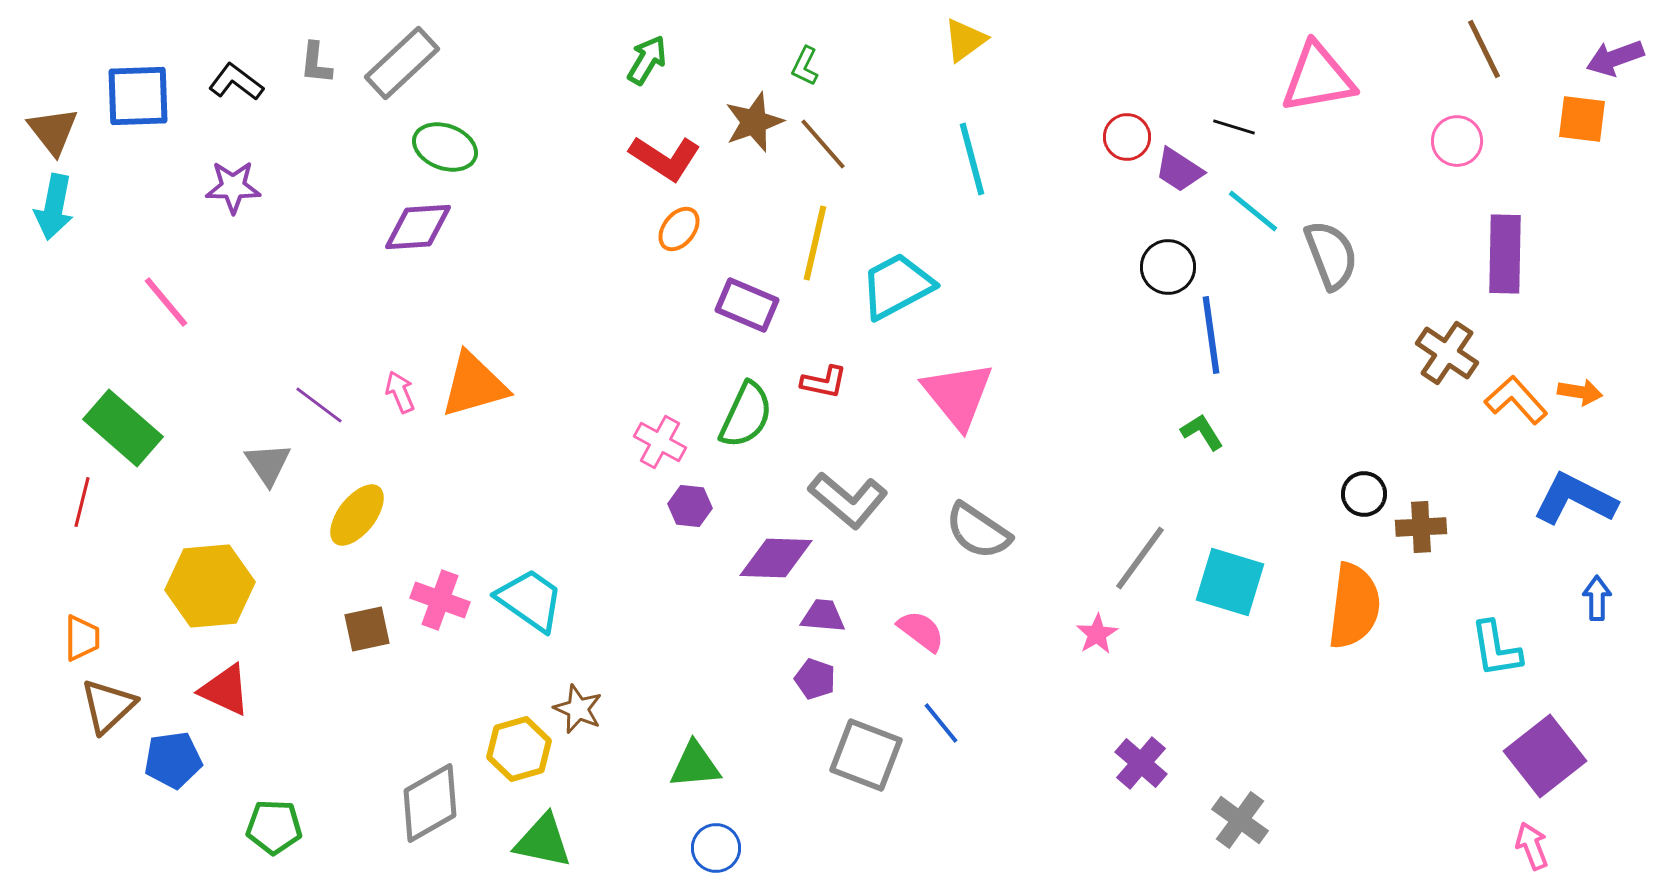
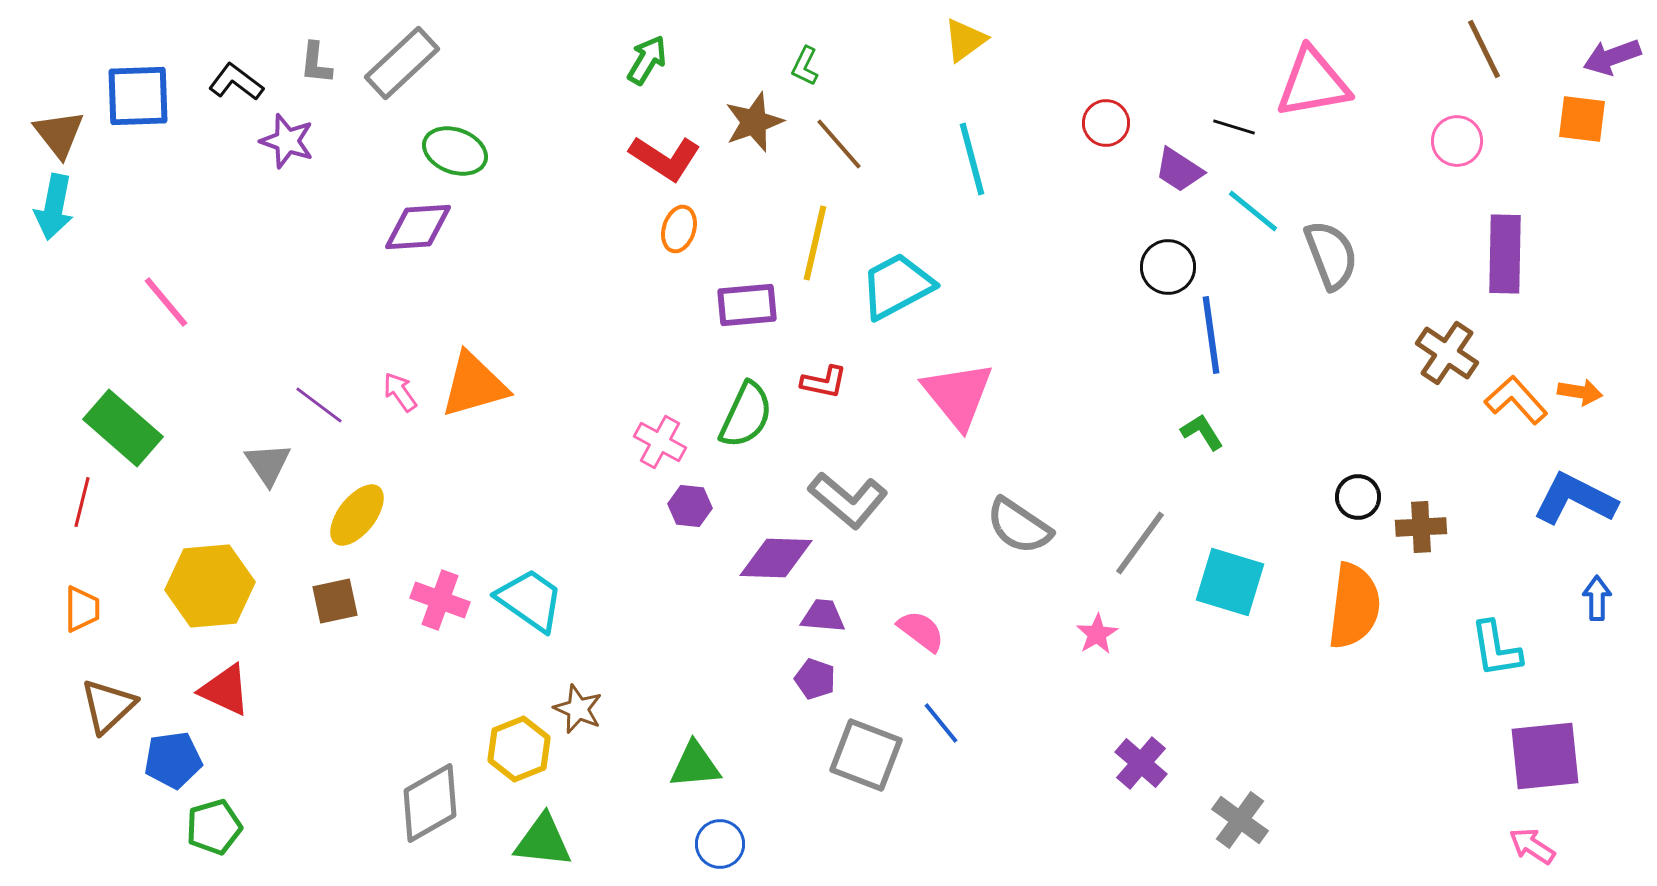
purple arrow at (1615, 58): moved 3 px left, 1 px up
pink triangle at (1318, 78): moved 5 px left, 5 px down
brown triangle at (53, 131): moved 6 px right, 3 px down
red circle at (1127, 137): moved 21 px left, 14 px up
brown line at (823, 144): moved 16 px right
green ellipse at (445, 147): moved 10 px right, 4 px down
purple star at (233, 187): moved 54 px right, 46 px up; rotated 18 degrees clockwise
orange ellipse at (679, 229): rotated 21 degrees counterclockwise
purple rectangle at (747, 305): rotated 28 degrees counterclockwise
pink arrow at (400, 392): rotated 12 degrees counterclockwise
black circle at (1364, 494): moved 6 px left, 3 px down
gray semicircle at (978, 531): moved 41 px right, 5 px up
gray line at (1140, 558): moved 15 px up
brown square at (367, 629): moved 32 px left, 28 px up
orange trapezoid at (82, 638): moved 29 px up
yellow hexagon at (519, 749): rotated 6 degrees counterclockwise
purple square at (1545, 756): rotated 32 degrees clockwise
green pentagon at (274, 827): moved 60 px left; rotated 18 degrees counterclockwise
green triangle at (543, 841): rotated 6 degrees counterclockwise
pink arrow at (1532, 846): rotated 36 degrees counterclockwise
blue circle at (716, 848): moved 4 px right, 4 px up
